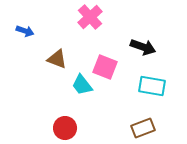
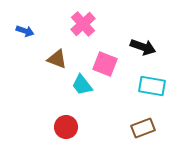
pink cross: moved 7 px left, 7 px down
pink square: moved 3 px up
red circle: moved 1 px right, 1 px up
